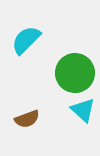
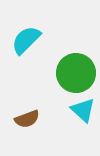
green circle: moved 1 px right
